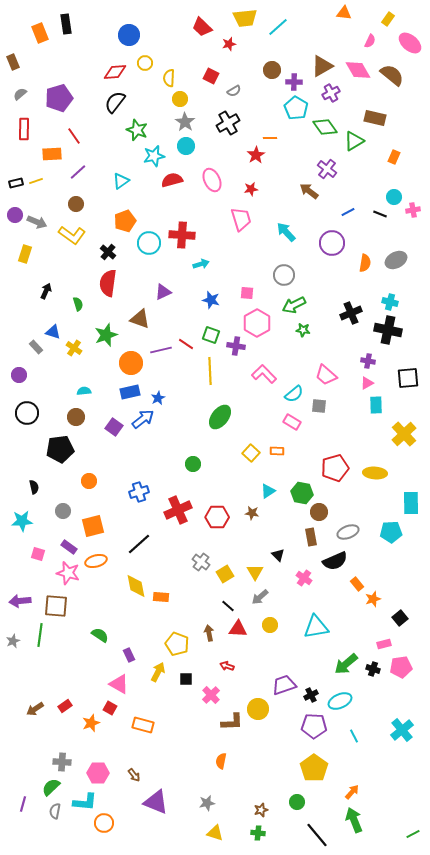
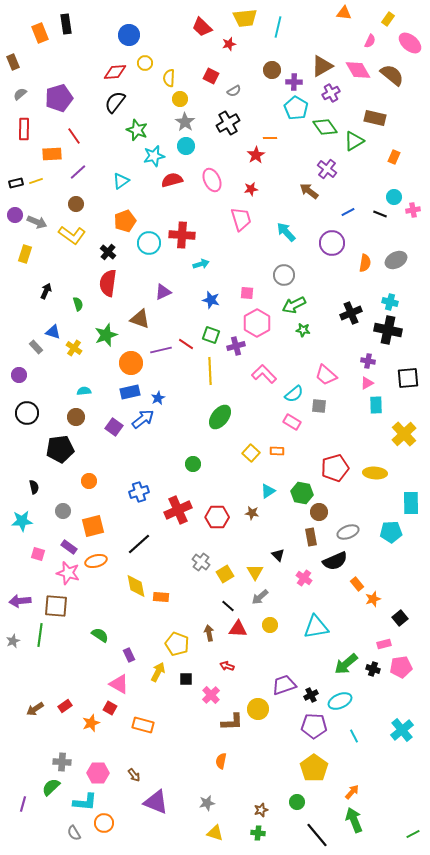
cyan line at (278, 27): rotated 35 degrees counterclockwise
purple cross at (236, 346): rotated 24 degrees counterclockwise
gray semicircle at (55, 811): moved 19 px right, 22 px down; rotated 42 degrees counterclockwise
